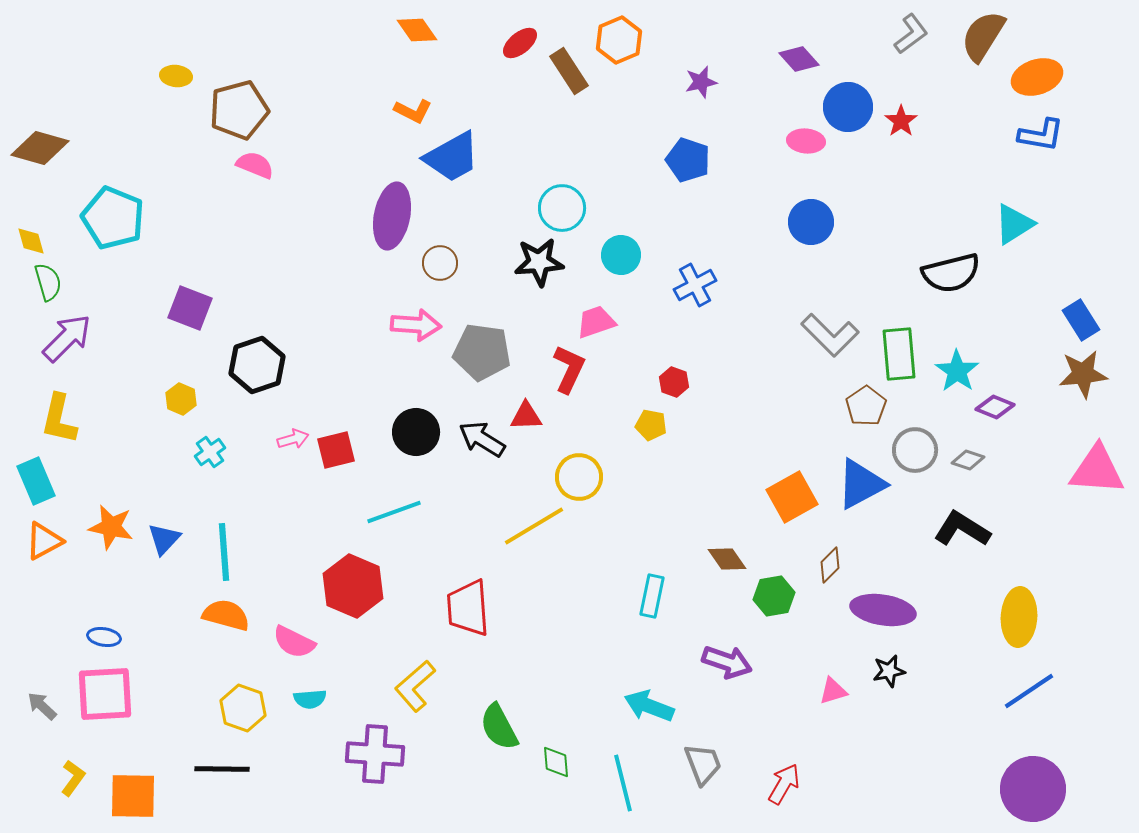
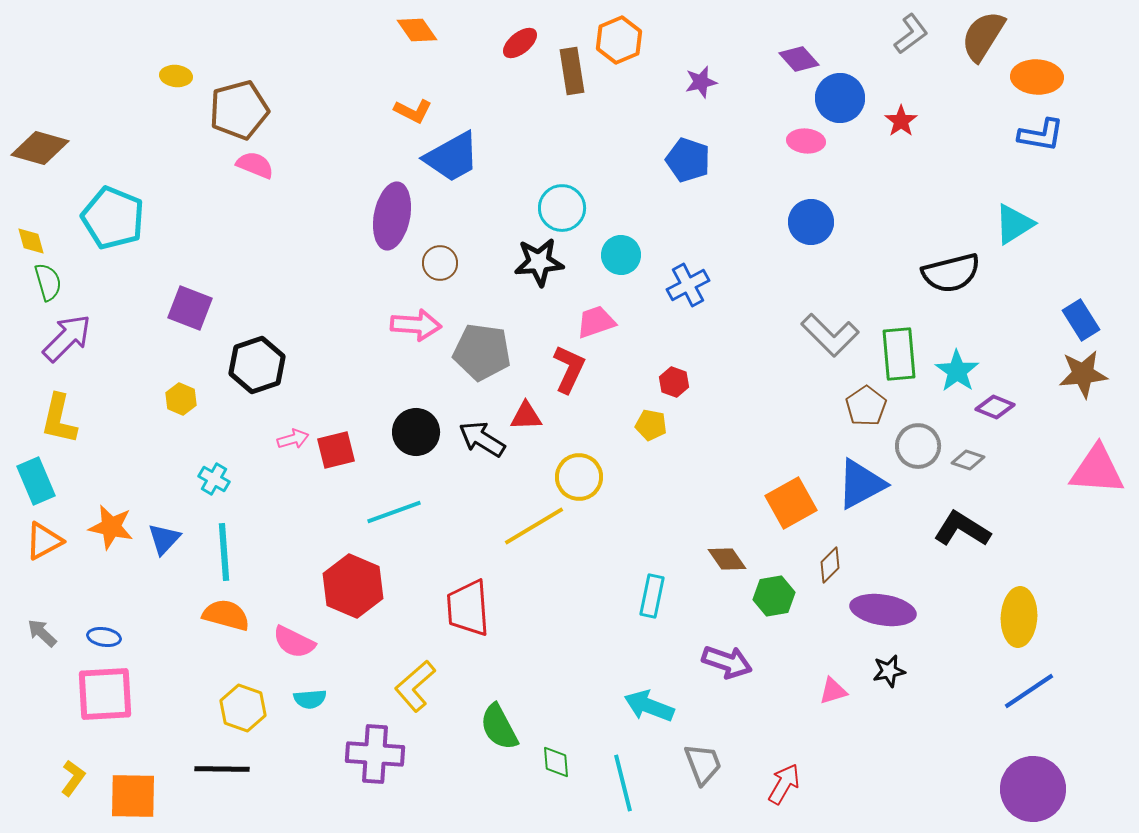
brown rectangle at (569, 71): moved 3 px right; rotated 24 degrees clockwise
orange ellipse at (1037, 77): rotated 21 degrees clockwise
blue circle at (848, 107): moved 8 px left, 9 px up
blue cross at (695, 285): moved 7 px left
gray circle at (915, 450): moved 3 px right, 4 px up
cyan cross at (210, 452): moved 4 px right, 27 px down; rotated 24 degrees counterclockwise
orange square at (792, 497): moved 1 px left, 6 px down
gray arrow at (42, 706): moved 73 px up
